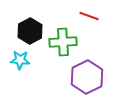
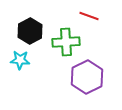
green cross: moved 3 px right
